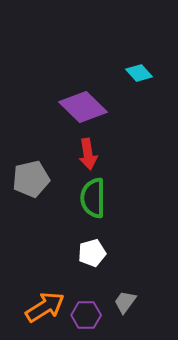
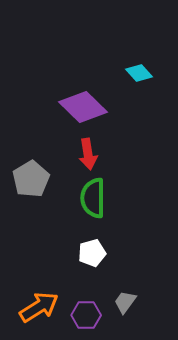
gray pentagon: rotated 18 degrees counterclockwise
orange arrow: moved 6 px left
